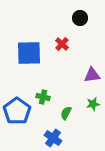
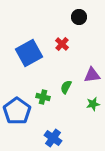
black circle: moved 1 px left, 1 px up
blue square: rotated 28 degrees counterclockwise
green semicircle: moved 26 px up
